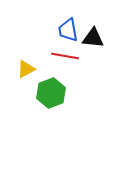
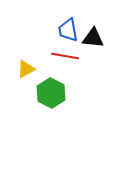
green hexagon: rotated 12 degrees counterclockwise
